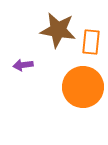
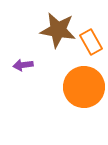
orange rectangle: rotated 35 degrees counterclockwise
orange circle: moved 1 px right
